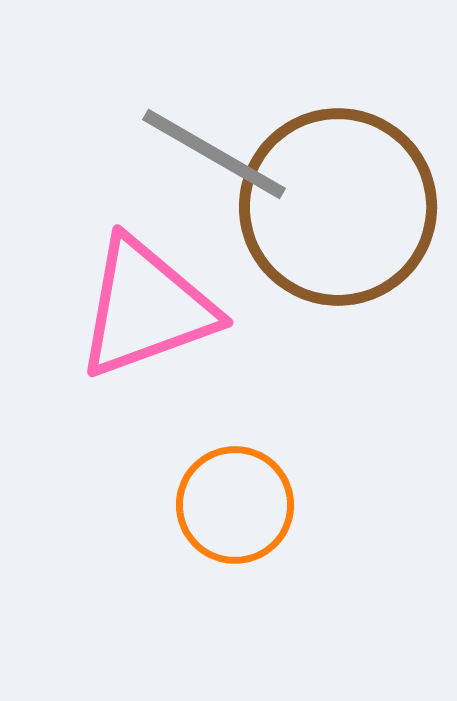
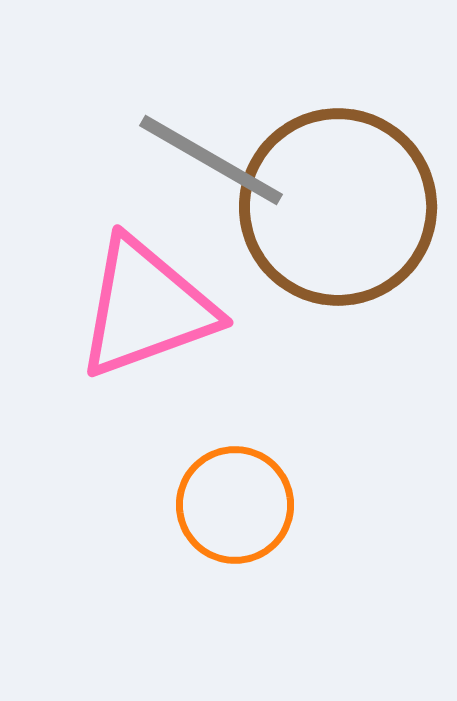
gray line: moved 3 px left, 6 px down
